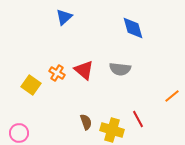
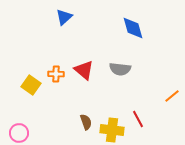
orange cross: moved 1 px left, 1 px down; rotated 28 degrees counterclockwise
yellow cross: rotated 10 degrees counterclockwise
